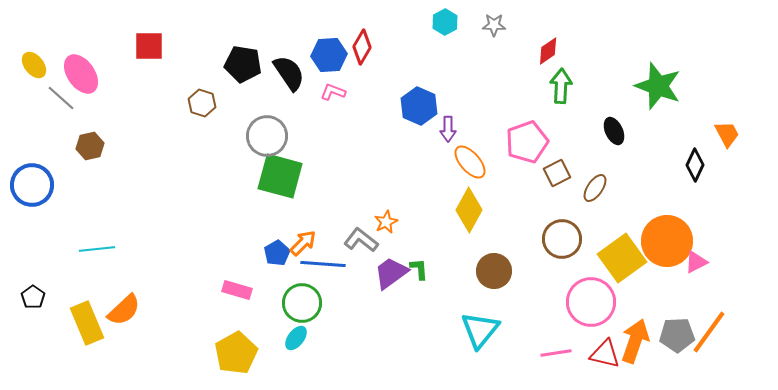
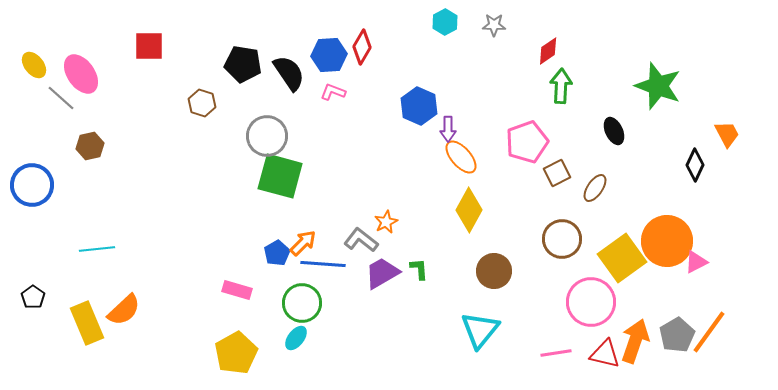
orange ellipse at (470, 162): moved 9 px left, 5 px up
purple trapezoid at (391, 273): moved 9 px left; rotated 6 degrees clockwise
gray pentagon at (677, 335): rotated 28 degrees counterclockwise
